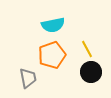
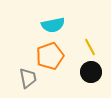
yellow line: moved 3 px right, 2 px up
orange pentagon: moved 2 px left, 1 px down
